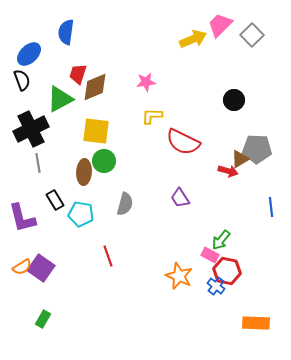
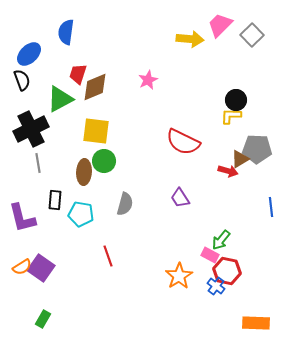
yellow arrow: moved 3 px left; rotated 28 degrees clockwise
pink star: moved 2 px right, 2 px up; rotated 18 degrees counterclockwise
black circle: moved 2 px right
yellow L-shape: moved 79 px right
black rectangle: rotated 36 degrees clockwise
orange star: rotated 16 degrees clockwise
